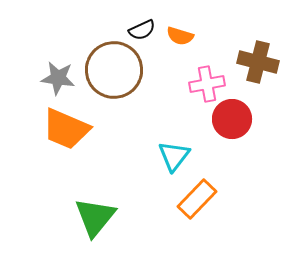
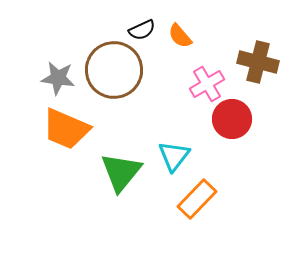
orange semicircle: rotated 32 degrees clockwise
pink cross: rotated 20 degrees counterclockwise
green triangle: moved 26 px right, 45 px up
